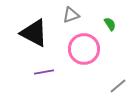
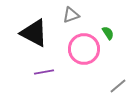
green semicircle: moved 2 px left, 9 px down
